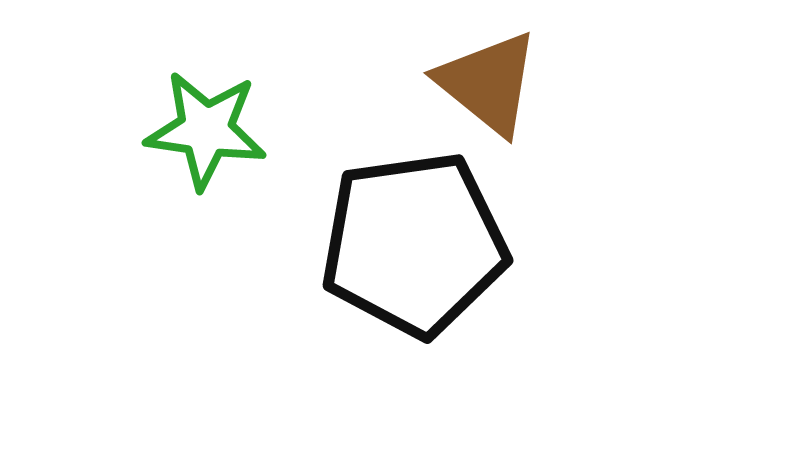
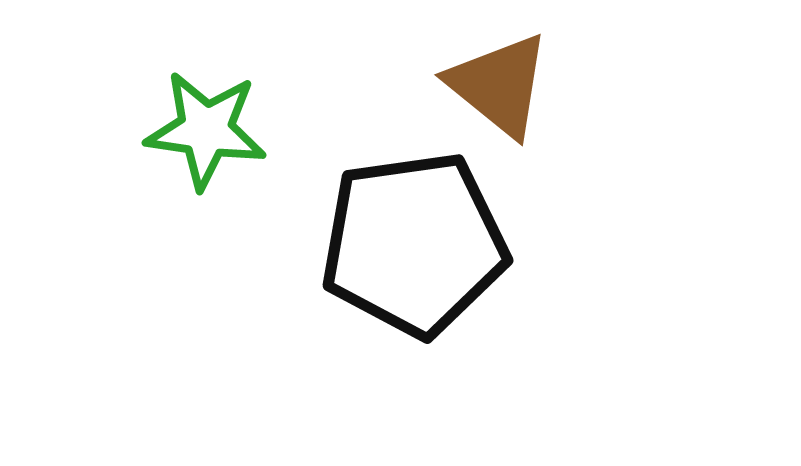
brown triangle: moved 11 px right, 2 px down
